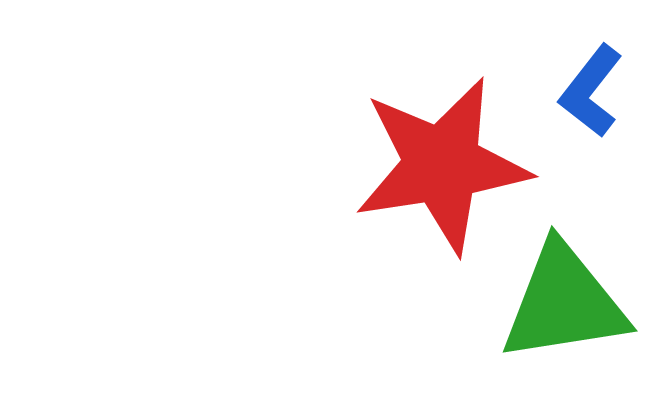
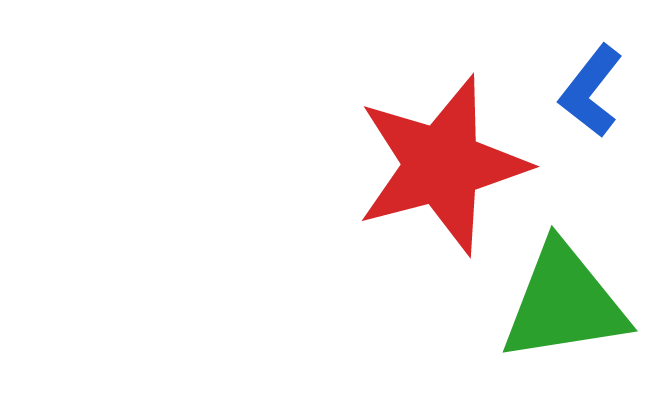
red star: rotated 6 degrees counterclockwise
